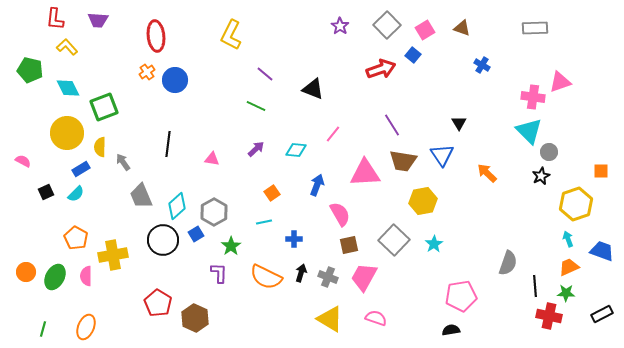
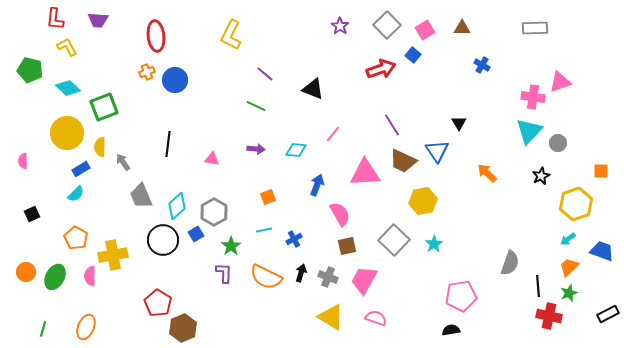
brown triangle at (462, 28): rotated 18 degrees counterclockwise
yellow L-shape at (67, 47): rotated 15 degrees clockwise
orange cross at (147, 72): rotated 14 degrees clockwise
cyan diamond at (68, 88): rotated 20 degrees counterclockwise
cyan triangle at (529, 131): rotated 28 degrees clockwise
purple arrow at (256, 149): rotated 48 degrees clockwise
gray circle at (549, 152): moved 9 px right, 9 px up
blue triangle at (442, 155): moved 5 px left, 4 px up
pink semicircle at (23, 161): rotated 119 degrees counterclockwise
brown trapezoid at (403, 161): rotated 16 degrees clockwise
black square at (46, 192): moved 14 px left, 22 px down
orange square at (272, 193): moved 4 px left, 4 px down; rotated 14 degrees clockwise
cyan line at (264, 222): moved 8 px down
blue cross at (294, 239): rotated 28 degrees counterclockwise
cyan arrow at (568, 239): rotated 105 degrees counterclockwise
brown square at (349, 245): moved 2 px left, 1 px down
gray semicircle at (508, 263): moved 2 px right
orange trapezoid at (569, 267): rotated 20 degrees counterclockwise
purple L-shape at (219, 273): moved 5 px right
pink semicircle at (86, 276): moved 4 px right
pink trapezoid at (364, 277): moved 3 px down
black line at (535, 286): moved 3 px right
green star at (566, 293): moved 3 px right; rotated 24 degrees counterclockwise
black rectangle at (602, 314): moved 6 px right
brown hexagon at (195, 318): moved 12 px left, 10 px down; rotated 12 degrees clockwise
yellow triangle at (330, 319): moved 1 px right, 2 px up
